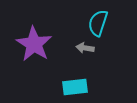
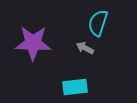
purple star: moved 1 px left, 1 px up; rotated 30 degrees counterclockwise
gray arrow: rotated 18 degrees clockwise
